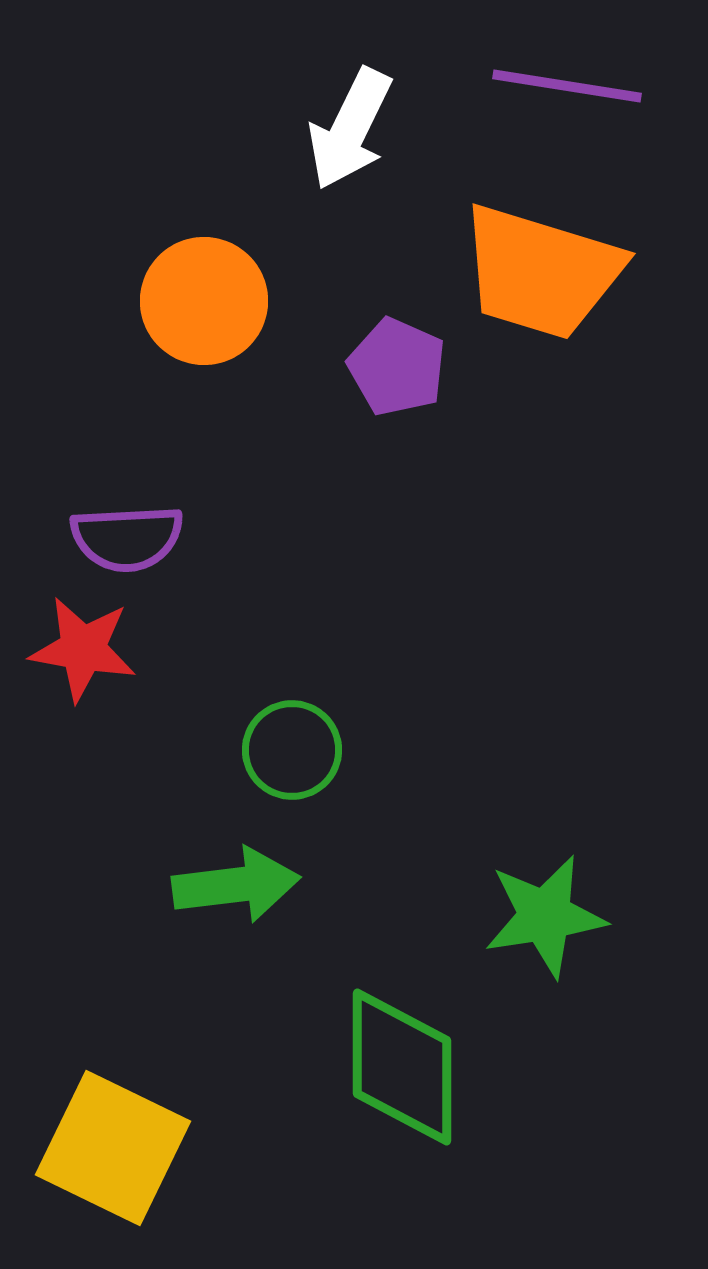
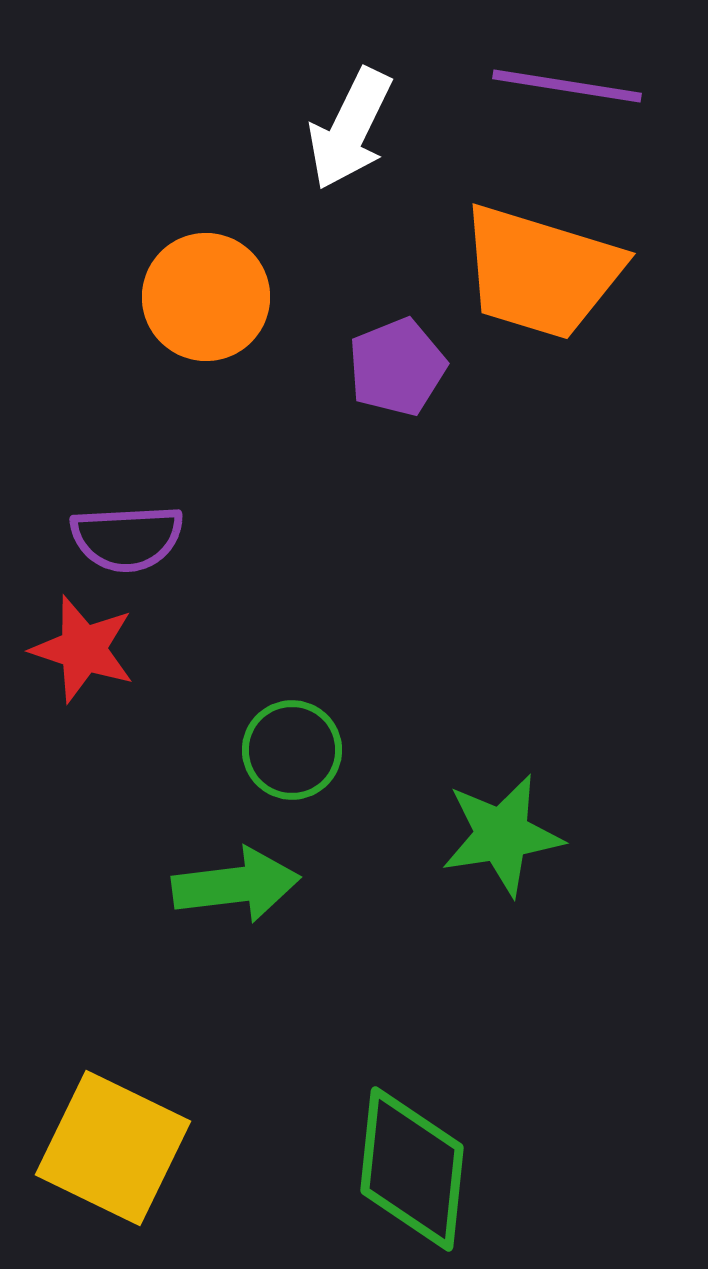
orange circle: moved 2 px right, 4 px up
purple pentagon: rotated 26 degrees clockwise
red star: rotated 8 degrees clockwise
green star: moved 43 px left, 81 px up
green diamond: moved 10 px right, 102 px down; rotated 6 degrees clockwise
